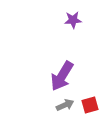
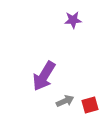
purple arrow: moved 18 px left
gray arrow: moved 4 px up
